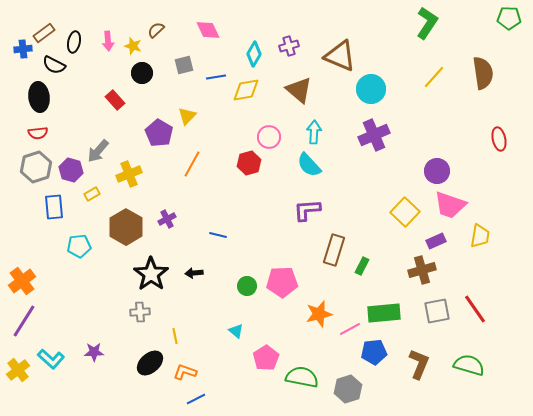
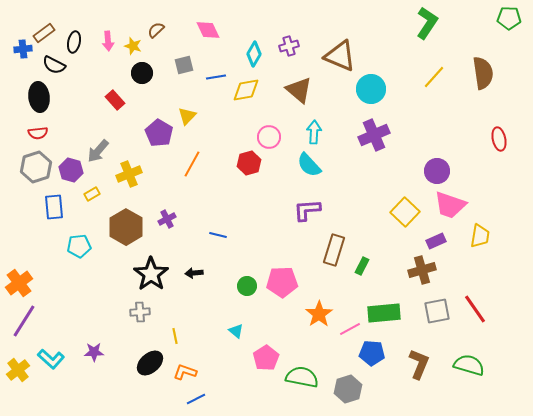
orange cross at (22, 281): moved 3 px left, 2 px down
orange star at (319, 314): rotated 20 degrees counterclockwise
blue pentagon at (374, 352): moved 2 px left, 1 px down; rotated 10 degrees clockwise
